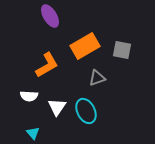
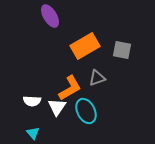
orange L-shape: moved 23 px right, 23 px down
white semicircle: moved 3 px right, 5 px down
